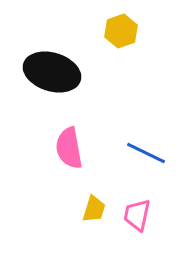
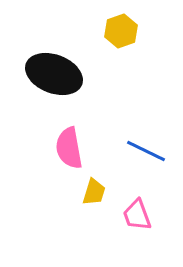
black ellipse: moved 2 px right, 2 px down; rotated 4 degrees clockwise
blue line: moved 2 px up
yellow trapezoid: moved 17 px up
pink trapezoid: rotated 32 degrees counterclockwise
